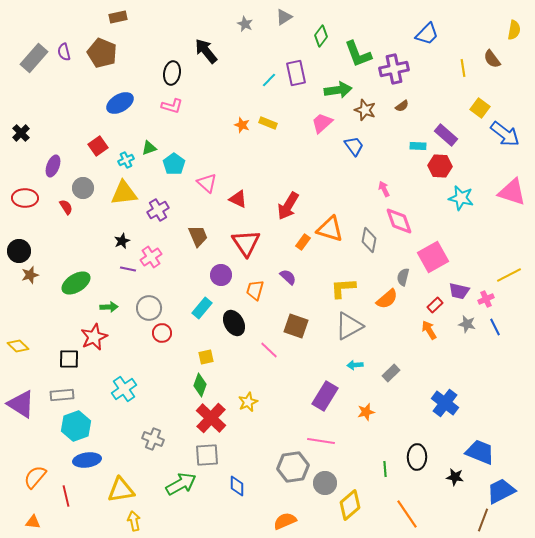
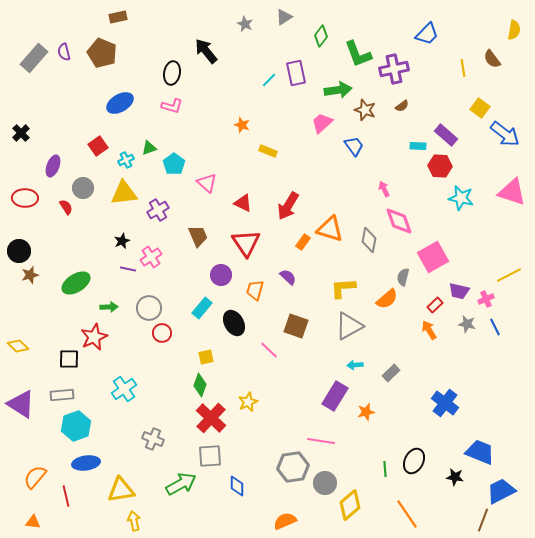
yellow rectangle at (268, 123): moved 28 px down
red triangle at (238, 199): moved 5 px right, 4 px down
purple rectangle at (325, 396): moved 10 px right
gray square at (207, 455): moved 3 px right, 1 px down
black ellipse at (417, 457): moved 3 px left, 4 px down; rotated 25 degrees clockwise
blue ellipse at (87, 460): moved 1 px left, 3 px down
